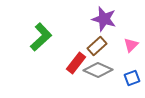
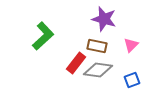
green L-shape: moved 2 px right, 1 px up
brown rectangle: rotated 54 degrees clockwise
gray diamond: rotated 16 degrees counterclockwise
blue square: moved 2 px down
